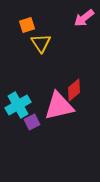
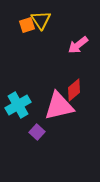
pink arrow: moved 6 px left, 27 px down
yellow triangle: moved 23 px up
purple square: moved 5 px right, 10 px down; rotated 21 degrees counterclockwise
